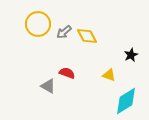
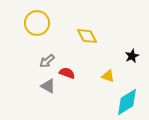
yellow circle: moved 1 px left, 1 px up
gray arrow: moved 17 px left, 29 px down
black star: moved 1 px right, 1 px down
yellow triangle: moved 1 px left, 1 px down
cyan diamond: moved 1 px right, 1 px down
